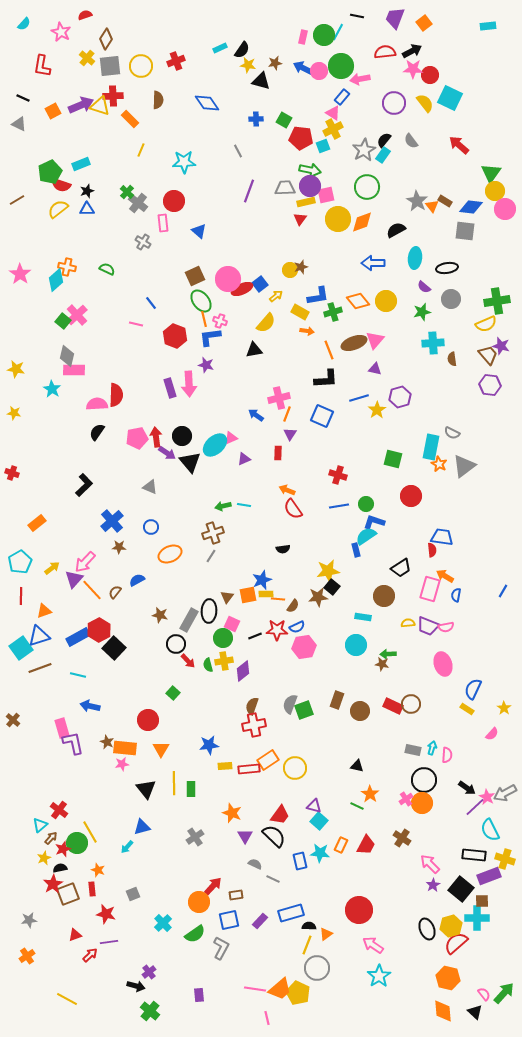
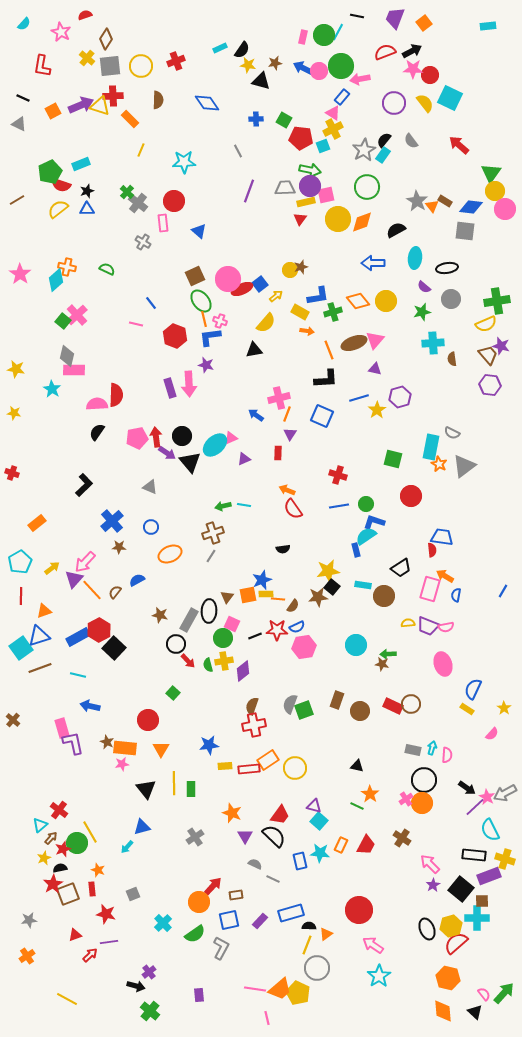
red semicircle at (385, 52): rotated 15 degrees counterclockwise
cyan rectangle at (363, 617): moved 32 px up
